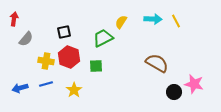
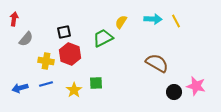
red hexagon: moved 1 px right, 3 px up
green square: moved 17 px down
pink star: moved 2 px right, 2 px down
